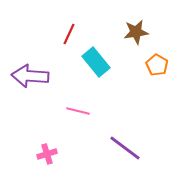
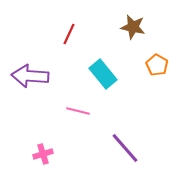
brown star: moved 3 px left, 5 px up; rotated 20 degrees clockwise
cyan rectangle: moved 7 px right, 12 px down
purple line: rotated 12 degrees clockwise
pink cross: moved 4 px left
